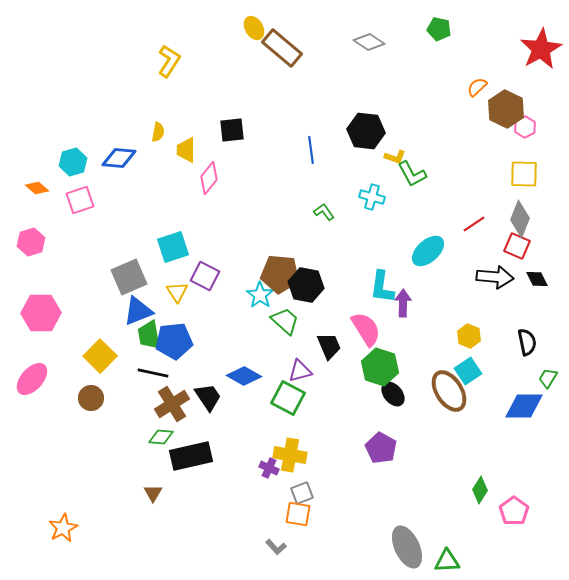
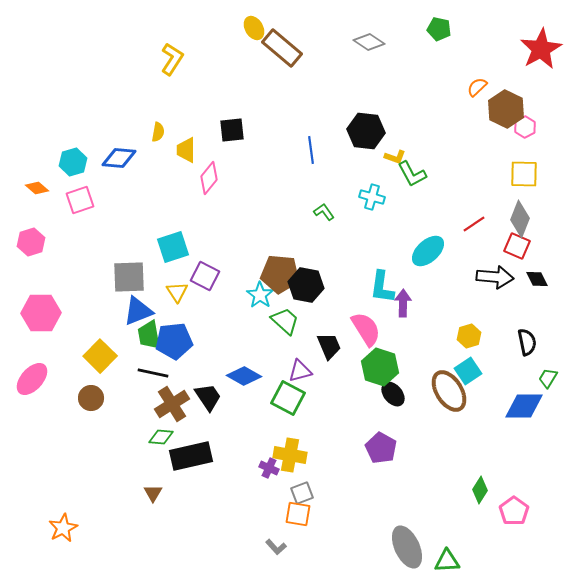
yellow L-shape at (169, 61): moved 3 px right, 2 px up
gray square at (129, 277): rotated 21 degrees clockwise
yellow hexagon at (469, 336): rotated 20 degrees clockwise
